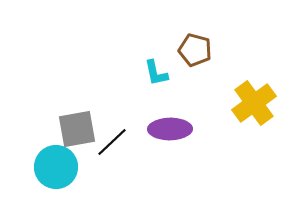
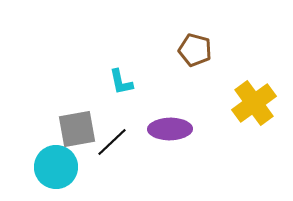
cyan L-shape: moved 35 px left, 9 px down
